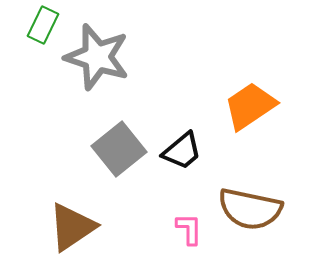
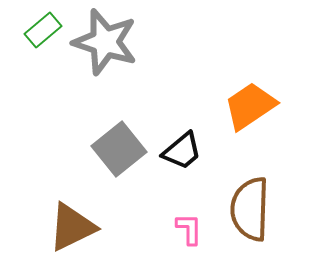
green rectangle: moved 5 px down; rotated 24 degrees clockwise
gray star: moved 8 px right, 15 px up
brown semicircle: rotated 80 degrees clockwise
brown triangle: rotated 8 degrees clockwise
